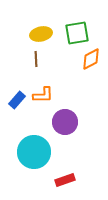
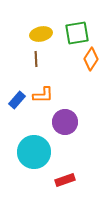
orange diamond: rotated 30 degrees counterclockwise
